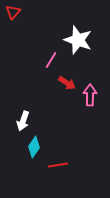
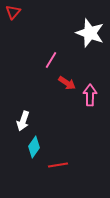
white star: moved 12 px right, 7 px up
